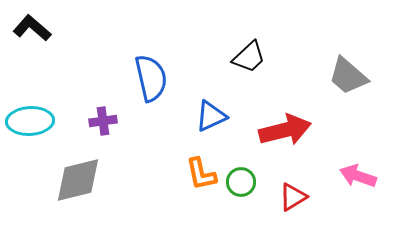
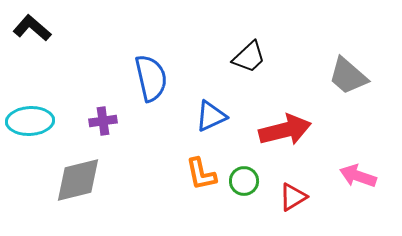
green circle: moved 3 px right, 1 px up
